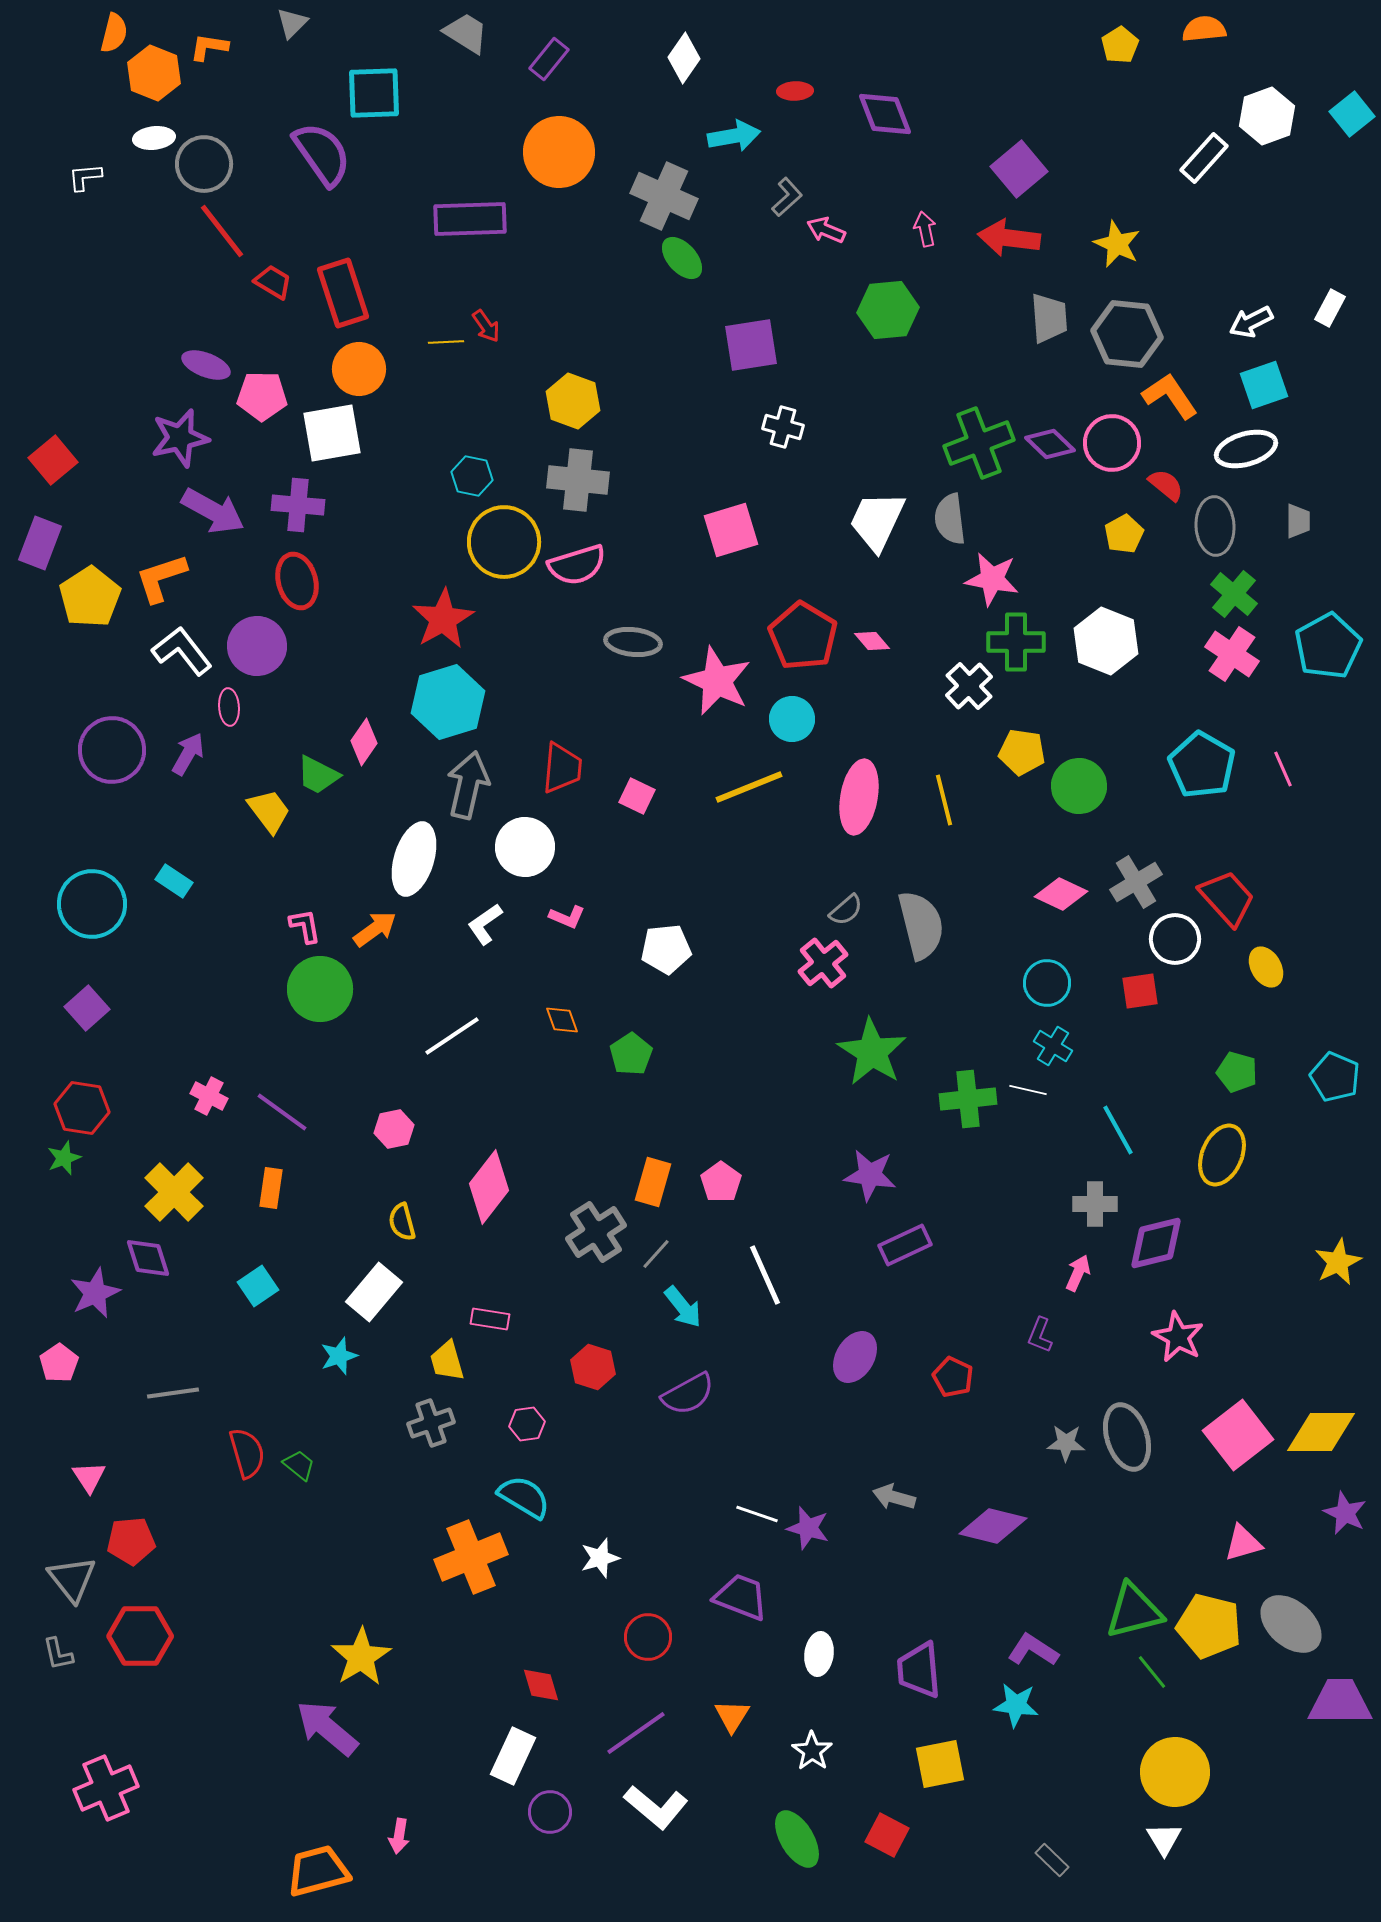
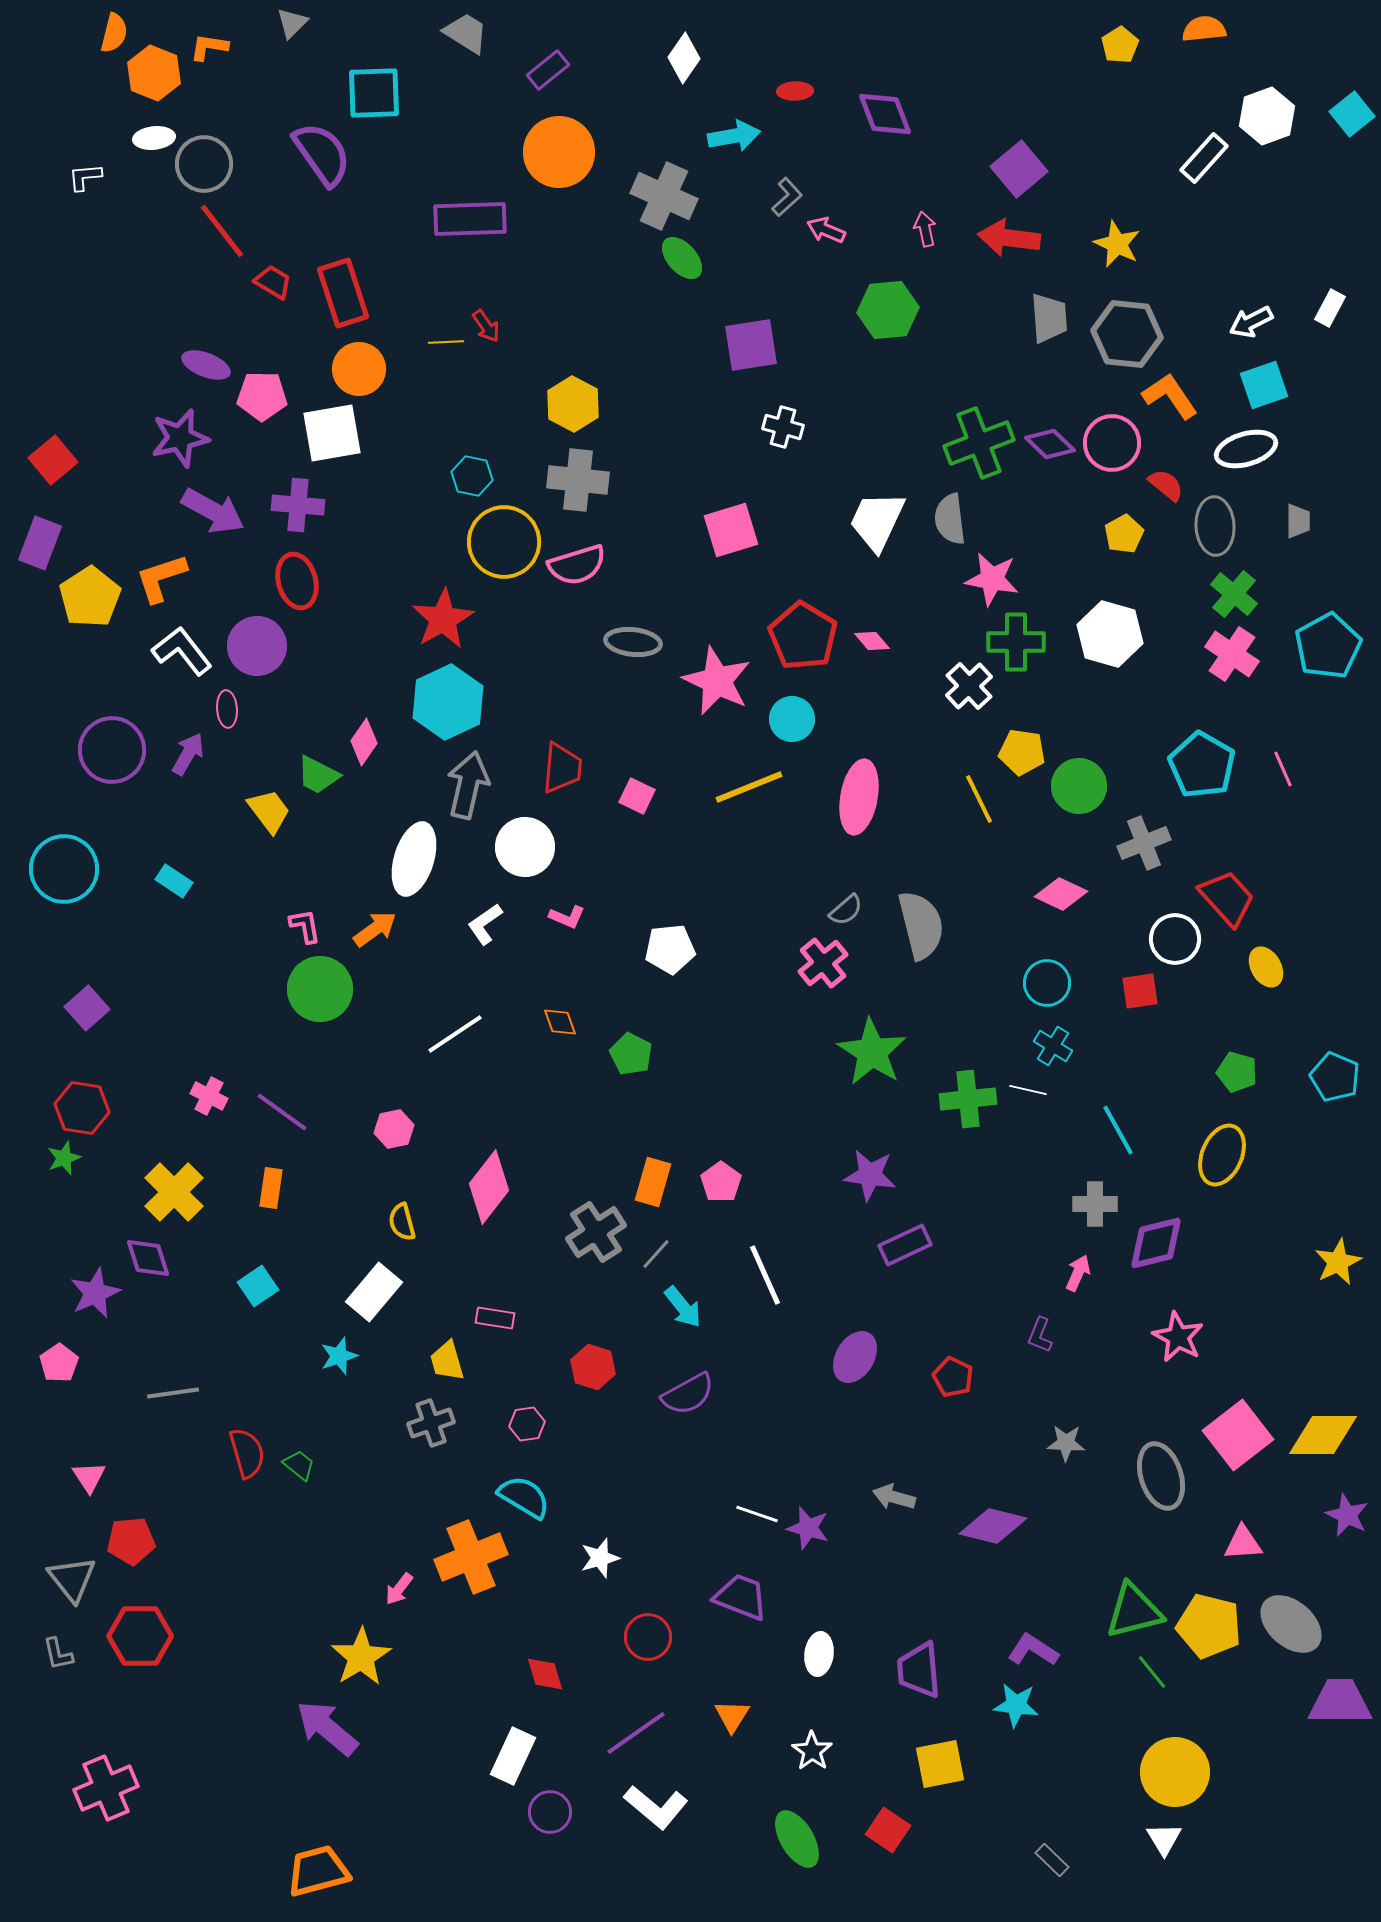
purple rectangle at (549, 59): moved 1 px left, 11 px down; rotated 12 degrees clockwise
yellow hexagon at (573, 401): moved 3 px down; rotated 8 degrees clockwise
white hexagon at (1106, 641): moved 4 px right, 7 px up; rotated 6 degrees counterclockwise
cyan hexagon at (448, 702): rotated 8 degrees counterclockwise
pink ellipse at (229, 707): moved 2 px left, 2 px down
yellow line at (944, 800): moved 35 px right, 1 px up; rotated 12 degrees counterclockwise
gray cross at (1136, 882): moved 8 px right, 39 px up; rotated 9 degrees clockwise
cyan circle at (92, 904): moved 28 px left, 35 px up
white pentagon at (666, 949): moved 4 px right
orange diamond at (562, 1020): moved 2 px left, 2 px down
white line at (452, 1036): moved 3 px right, 2 px up
green pentagon at (631, 1054): rotated 12 degrees counterclockwise
pink rectangle at (490, 1319): moved 5 px right, 1 px up
yellow diamond at (1321, 1432): moved 2 px right, 3 px down
gray ellipse at (1127, 1437): moved 34 px right, 39 px down
purple star at (1345, 1513): moved 2 px right, 2 px down
pink triangle at (1243, 1543): rotated 12 degrees clockwise
red diamond at (541, 1685): moved 4 px right, 11 px up
red square at (887, 1835): moved 1 px right, 5 px up; rotated 6 degrees clockwise
pink arrow at (399, 1836): moved 247 px up; rotated 28 degrees clockwise
